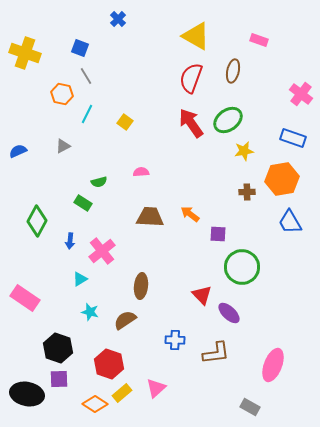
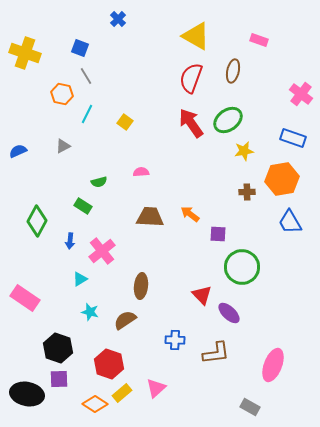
green rectangle at (83, 203): moved 3 px down
